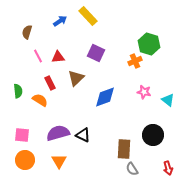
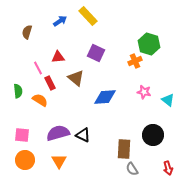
pink line: moved 12 px down
brown triangle: rotated 36 degrees counterclockwise
blue diamond: rotated 15 degrees clockwise
